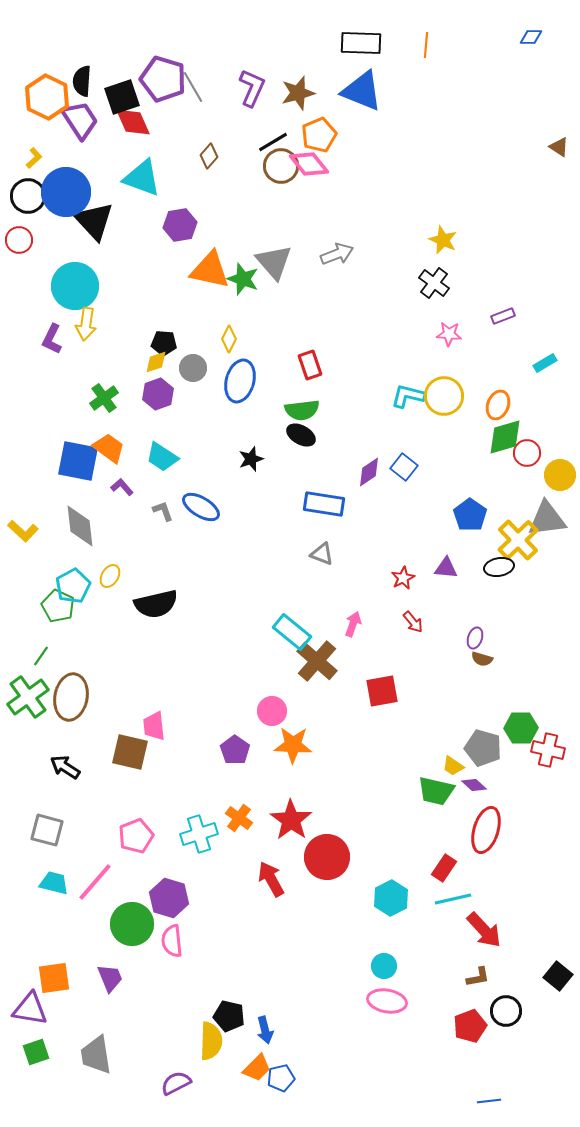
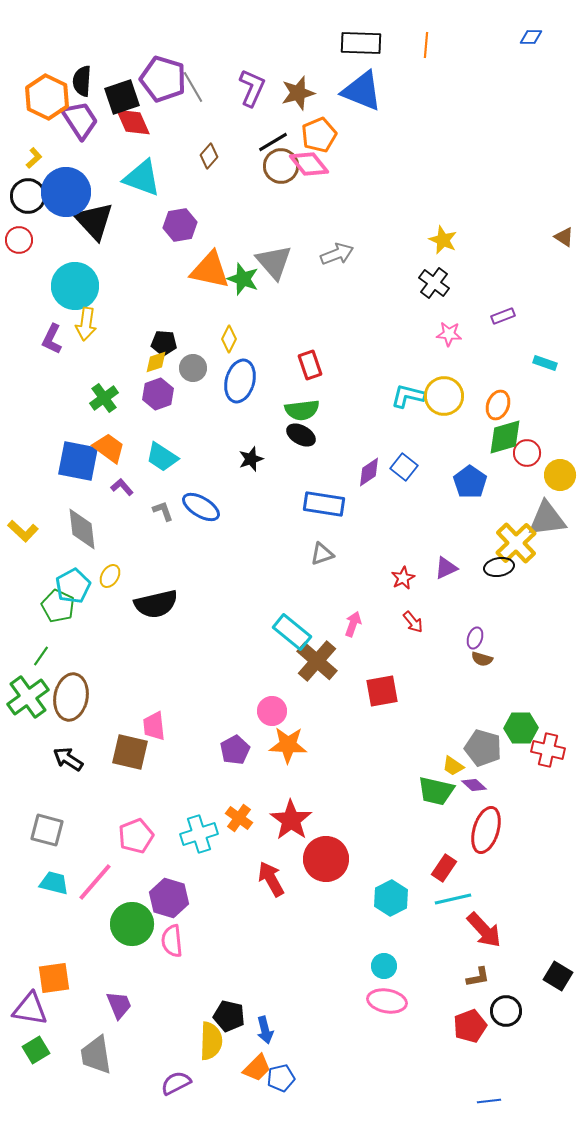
brown triangle at (559, 147): moved 5 px right, 90 px down
cyan rectangle at (545, 363): rotated 50 degrees clockwise
blue pentagon at (470, 515): moved 33 px up
gray diamond at (80, 526): moved 2 px right, 3 px down
yellow cross at (518, 540): moved 2 px left, 3 px down
gray triangle at (322, 554): rotated 40 degrees counterclockwise
purple triangle at (446, 568): rotated 30 degrees counterclockwise
orange star at (293, 745): moved 5 px left
purple pentagon at (235, 750): rotated 8 degrees clockwise
black arrow at (65, 767): moved 3 px right, 8 px up
red circle at (327, 857): moved 1 px left, 2 px down
black square at (558, 976): rotated 8 degrees counterclockwise
purple trapezoid at (110, 978): moved 9 px right, 27 px down
green square at (36, 1052): moved 2 px up; rotated 12 degrees counterclockwise
